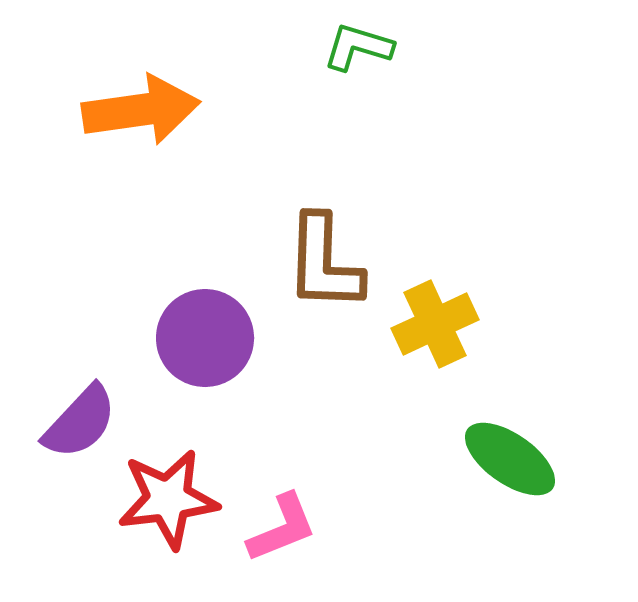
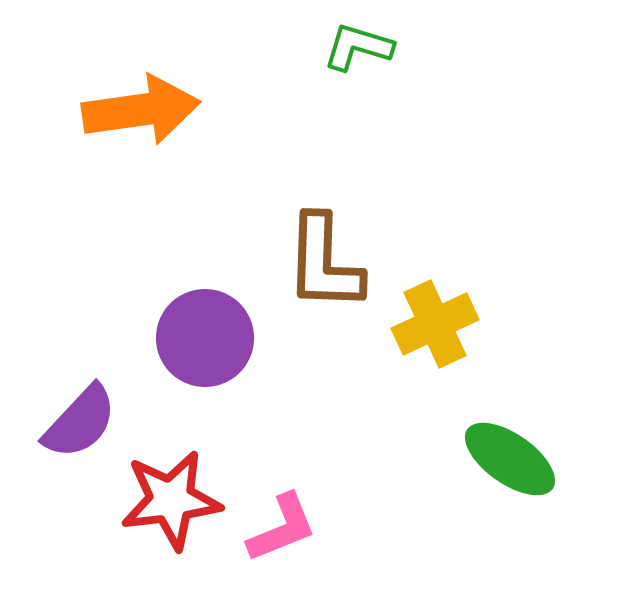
red star: moved 3 px right, 1 px down
